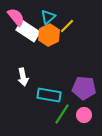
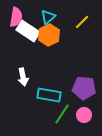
pink semicircle: rotated 48 degrees clockwise
yellow line: moved 15 px right, 4 px up
